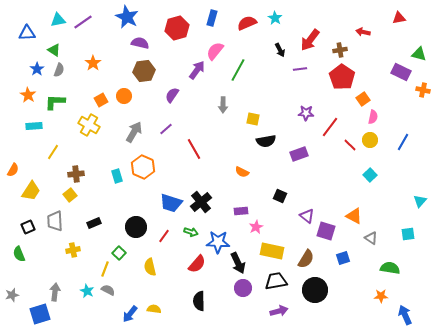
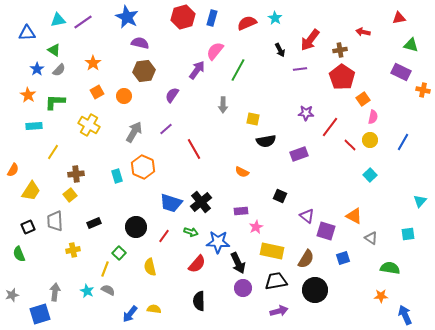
red hexagon at (177, 28): moved 6 px right, 11 px up
green triangle at (419, 54): moved 8 px left, 9 px up
gray semicircle at (59, 70): rotated 24 degrees clockwise
orange square at (101, 100): moved 4 px left, 8 px up
